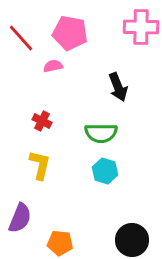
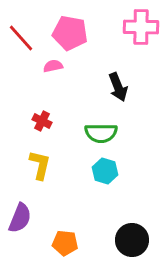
orange pentagon: moved 5 px right
